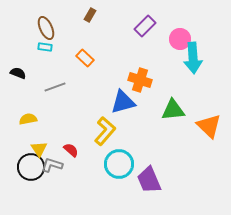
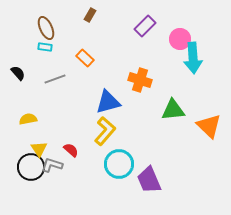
black semicircle: rotated 28 degrees clockwise
gray line: moved 8 px up
blue triangle: moved 15 px left
